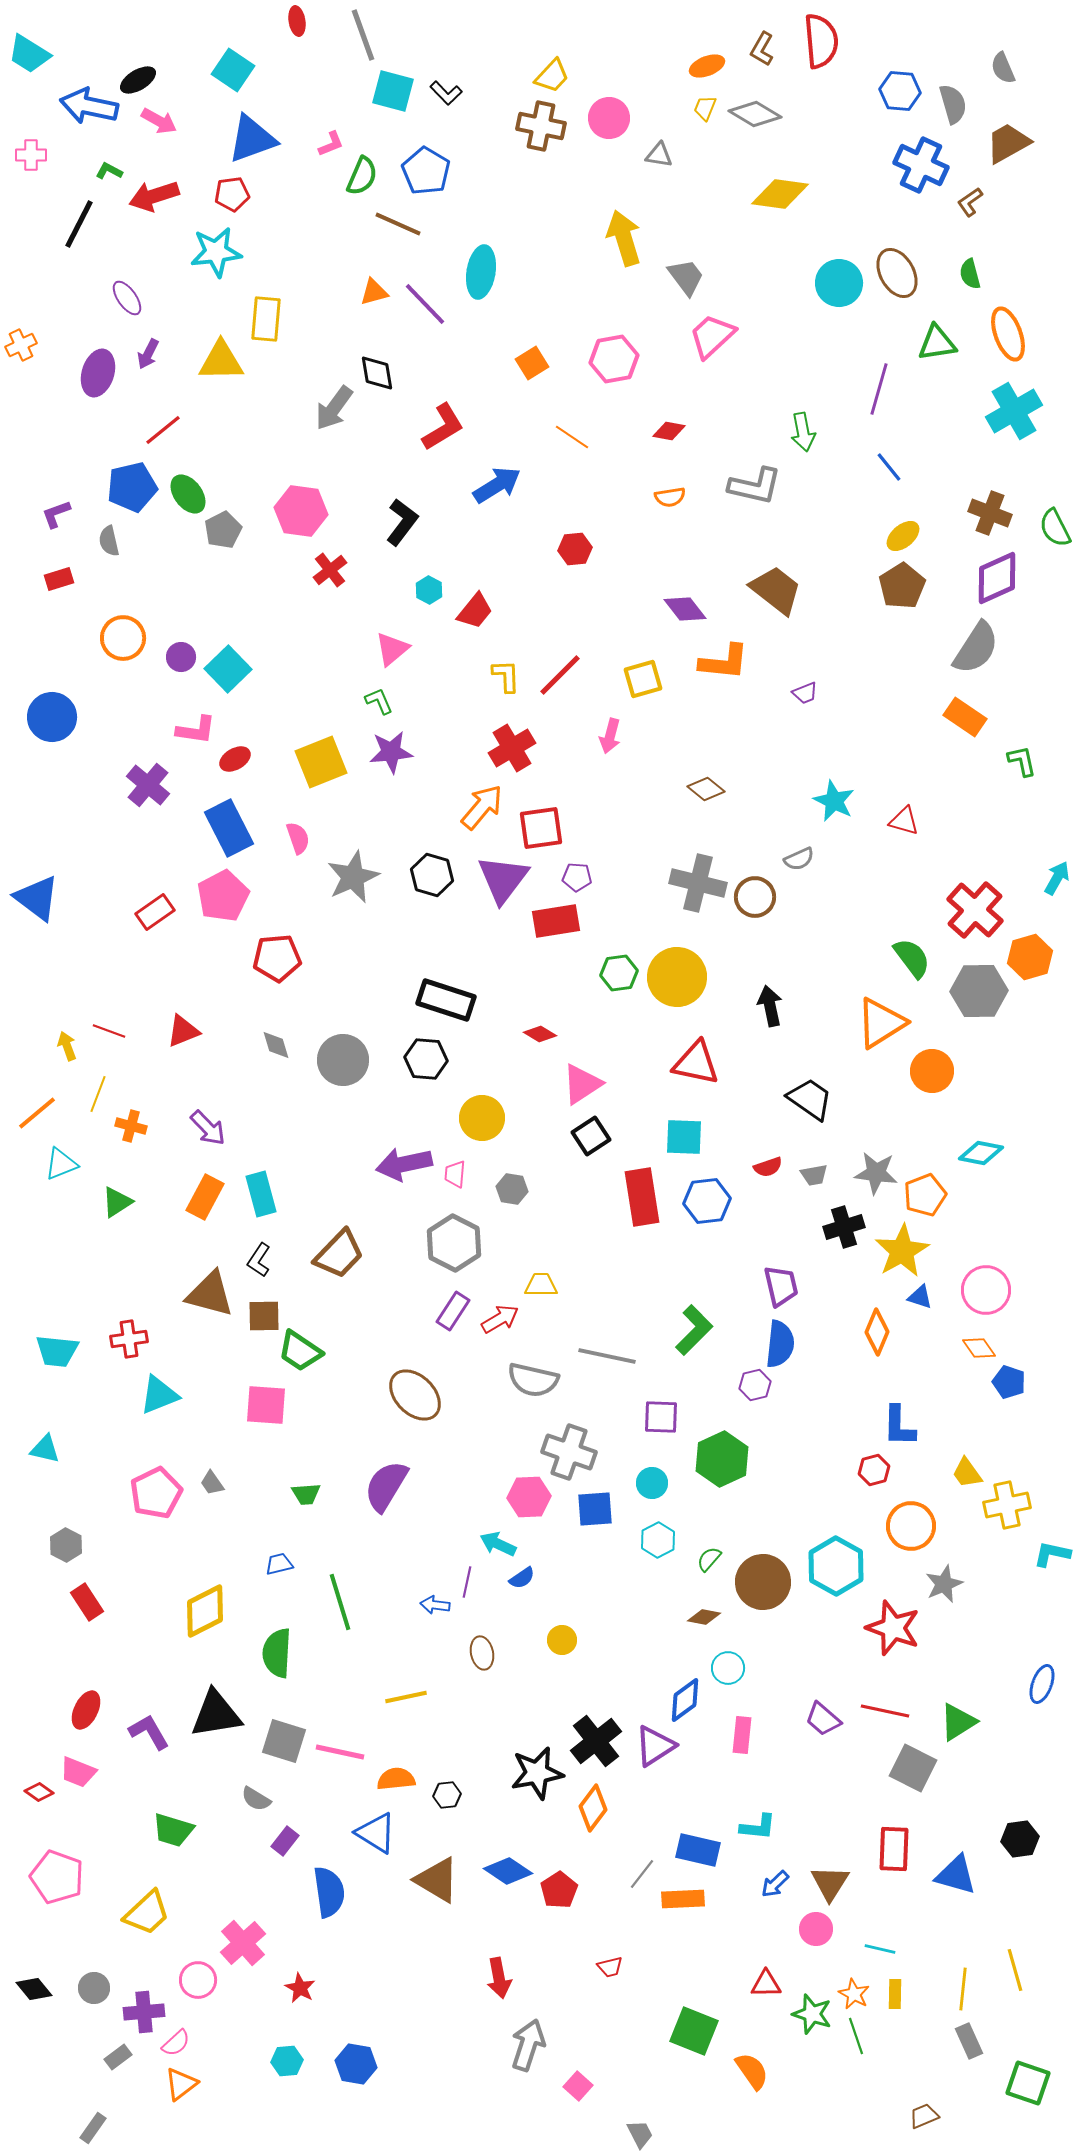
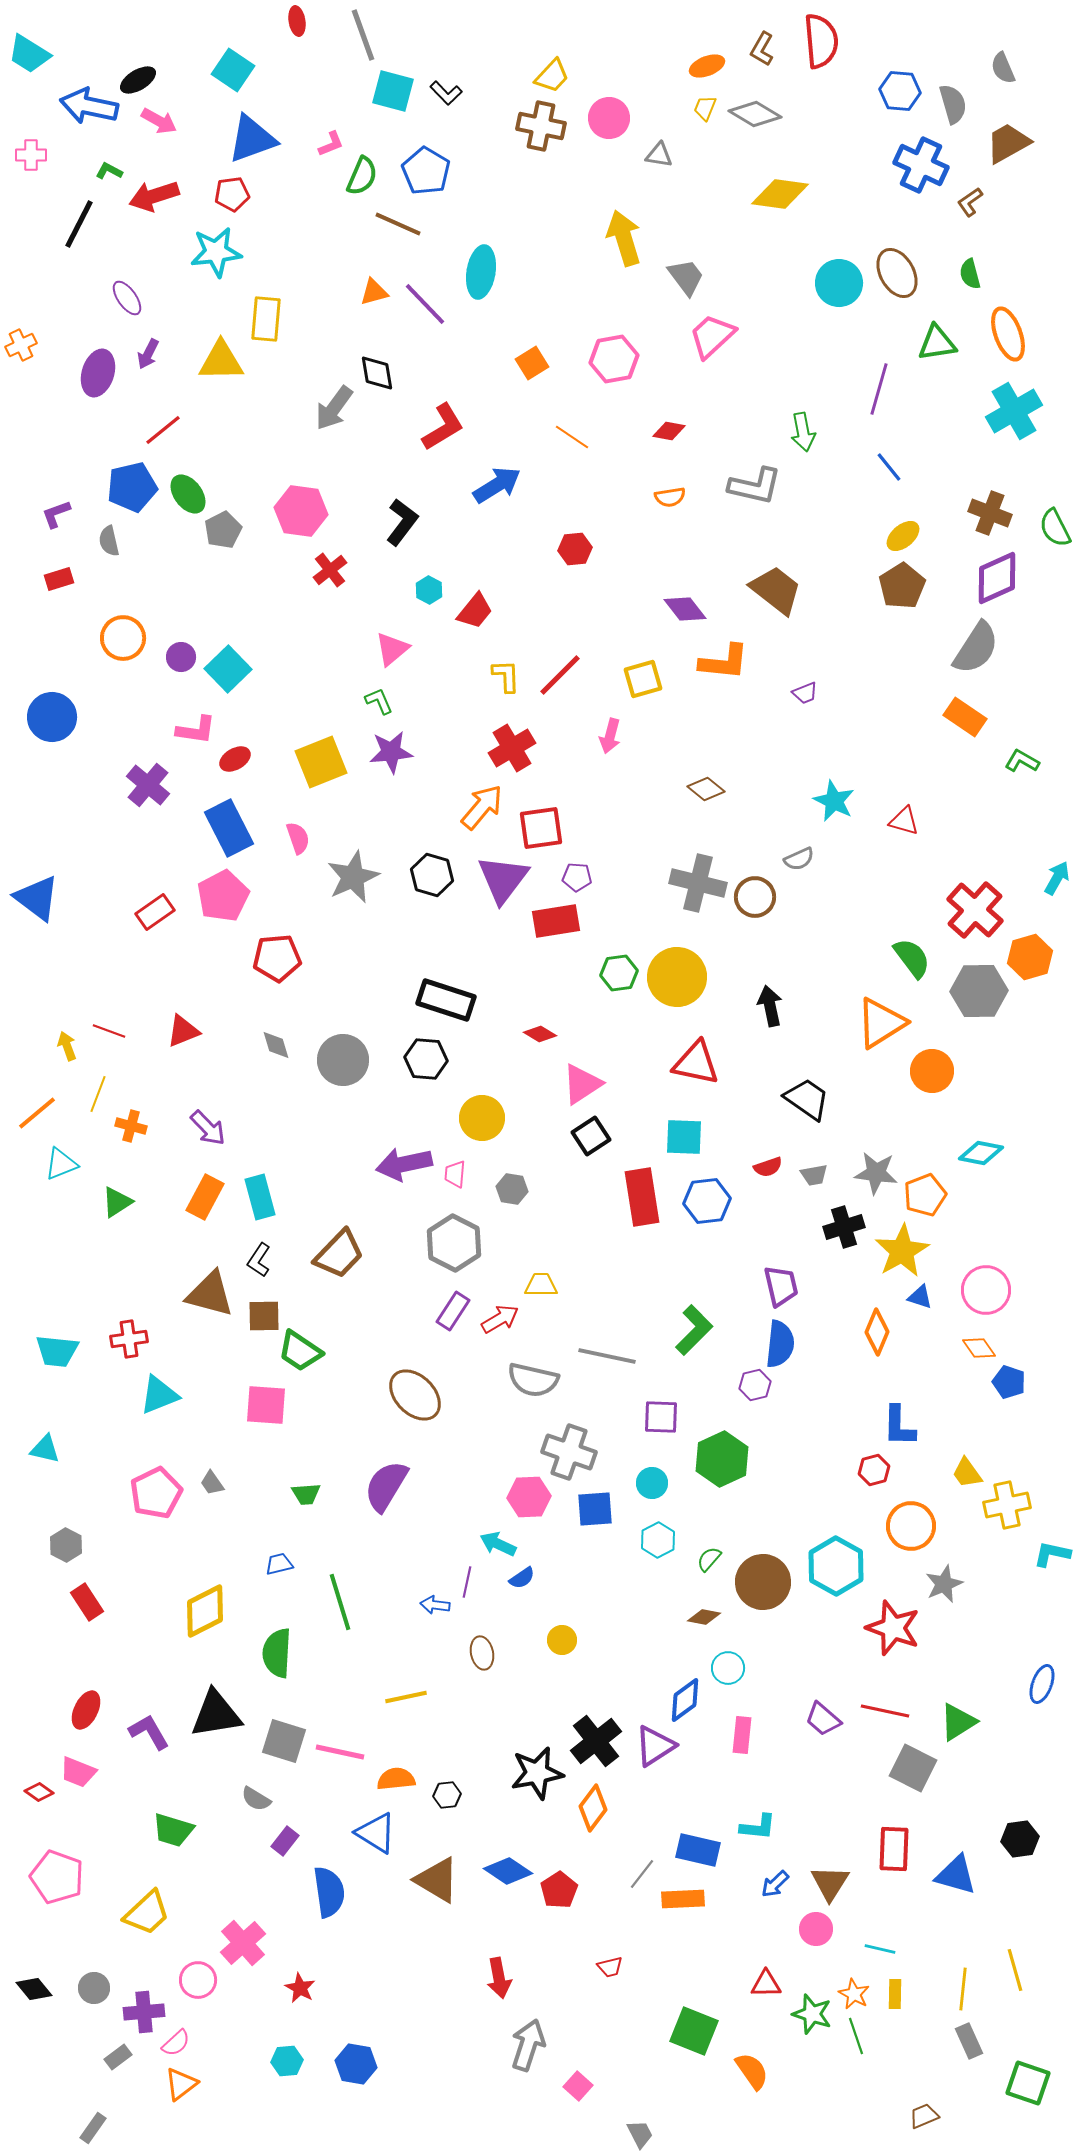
green L-shape at (1022, 761): rotated 48 degrees counterclockwise
black trapezoid at (810, 1099): moved 3 px left
cyan rectangle at (261, 1194): moved 1 px left, 3 px down
